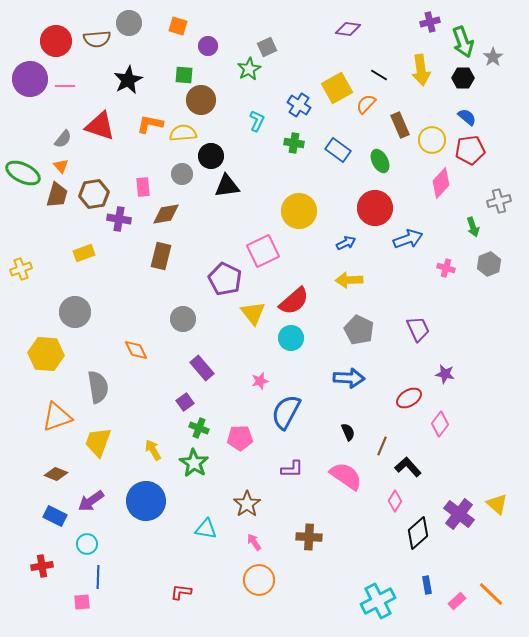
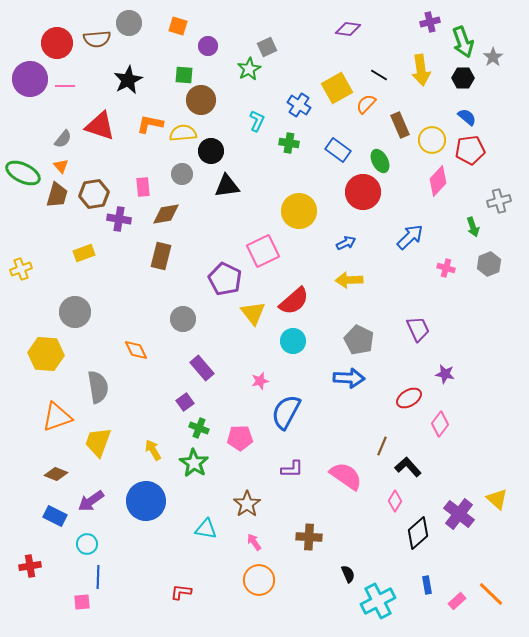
red circle at (56, 41): moved 1 px right, 2 px down
green cross at (294, 143): moved 5 px left
black circle at (211, 156): moved 5 px up
pink diamond at (441, 183): moved 3 px left, 2 px up
red circle at (375, 208): moved 12 px left, 16 px up
blue arrow at (408, 239): moved 2 px right, 2 px up; rotated 24 degrees counterclockwise
gray pentagon at (359, 330): moved 10 px down
cyan circle at (291, 338): moved 2 px right, 3 px down
black semicircle at (348, 432): moved 142 px down
yellow triangle at (497, 504): moved 5 px up
red cross at (42, 566): moved 12 px left
